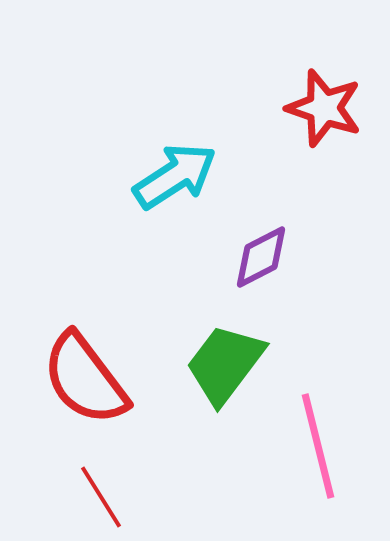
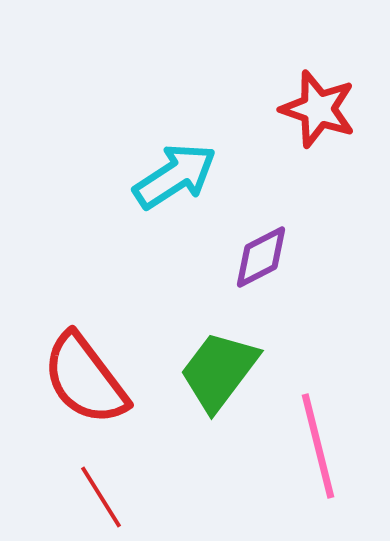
red star: moved 6 px left, 1 px down
green trapezoid: moved 6 px left, 7 px down
